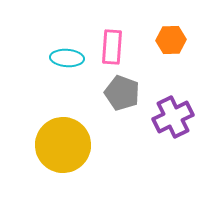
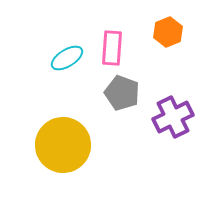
orange hexagon: moved 3 px left, 8 px up; rotated 20 degrees counterclockwise
pink rectangle: moved 1 px down
cyan ellipse: rotated 36 degrees counterclockwise
